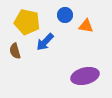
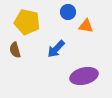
blue circle: moved 3 px right, 3 px up
blue arrow: moved 11 px right, 7 px down
brown semicircle: moved 1 px up
purple ellipse: moved 1 px left
